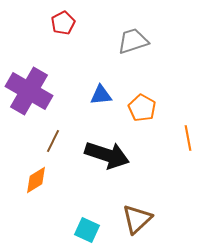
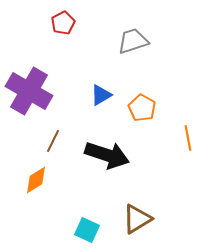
blue triangle: rotated 25 degrees counterclockwise
brown triangle: rotated 12 degrees clockwise
